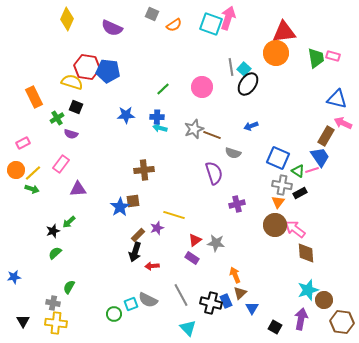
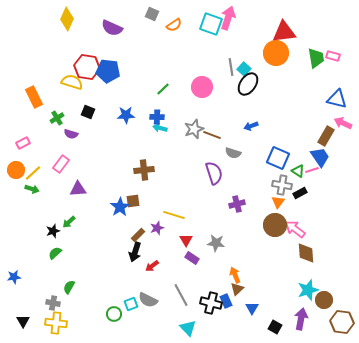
black square at (76, 107): moved 12 px right, 5 px down
red triangle at (195, 240): moved 9 px left; rotated 24 degrees counterclockwise
red arrow at (152, 266): rotated 32 degrees counterclockwise
brown triangle at (240, 293): moved 3 px left, 4 px up
